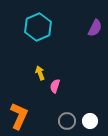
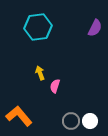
cyan hexagon: rotated 16 degrees clockwise
orange L-shape: rotated 64 degrees counterclockwise
gray circle: moved 4 px right
